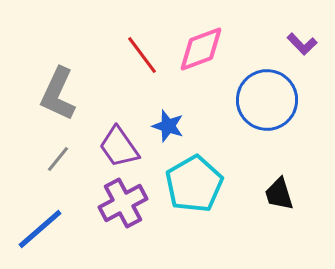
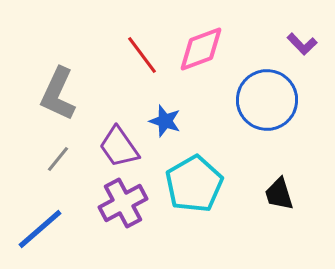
blue star: moved 3 px left, 5 px up
